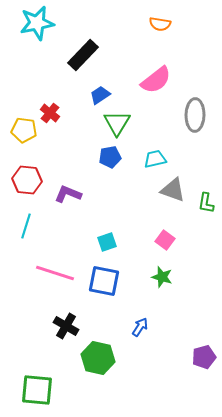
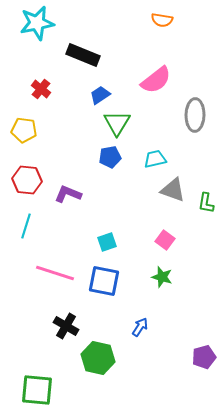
orange semicircle: moved 2 px right, 4 px up
black rectangle: rotated 68 degrees clockwise
red cross: moved 9 px left, 24 px up
